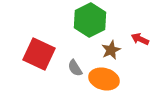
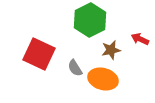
brown star: rotated 12 degrees clockwise
orange ellipse: moved 1 px left
